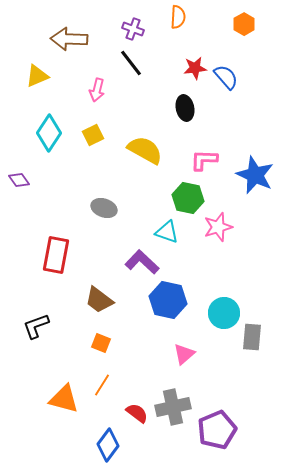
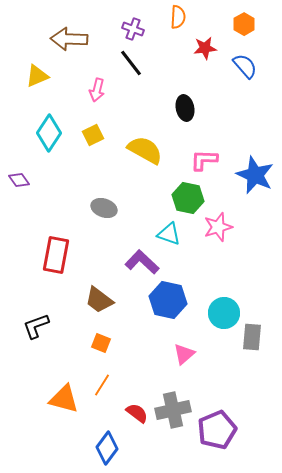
red star: moved 10 px right, 20 px up
blue semicircle: moved 19 px right, 11 px up
cyan triangle: moved 2 px right, 2 px down
gray cross: moved 3 px down
blue diamond: moved 1 px left, 3 px down
